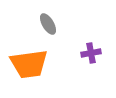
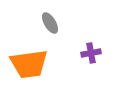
gray ellipse: moved 2 px right, 1 px up
